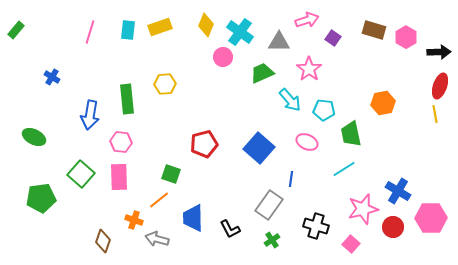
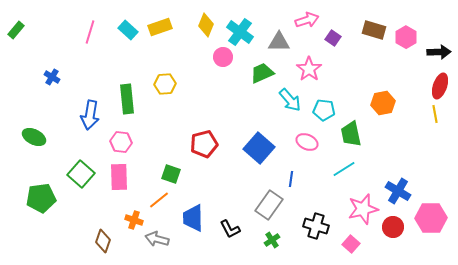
cyan rectangle at (128, 30): rotated 54 degrees counterclockwise
